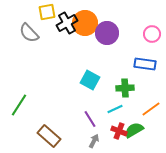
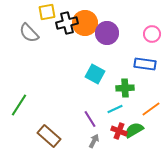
black cross: rotated 15 degrees clockwise
cyan square: moved 5 px right, 6 px up
